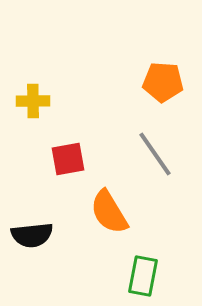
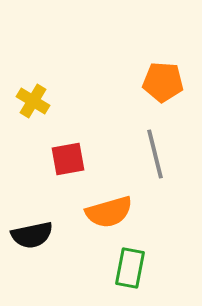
yellow cross: rotated 32 degrees clockwise
gray line: rotated 21 degrees clockwise
orange semicircle: rotated 75 degrees counterclockwise
black semicircle: rotated 6 degrees counterclockwise
green rectangle: moved 13 px left, 8 px up
